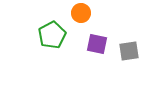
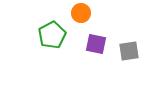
purple square: moved 1 px left
